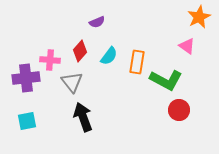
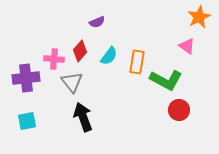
pink cross: moved 4 px right, 1 px up
